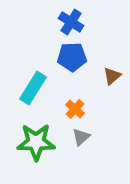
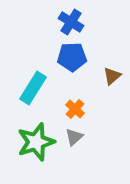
gray triangle: moved 7 px left
green star: rotated 18 degrees counterclockwise
